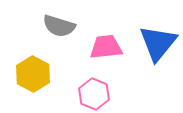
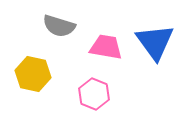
blue triangle: moved 3 px left, 1 px up; rotated 15 degrees counterclockwise
pink trapezoid: rotated 16 degrees clockwise
yellow hexagon: rotated 16 degrees counterclockwise
